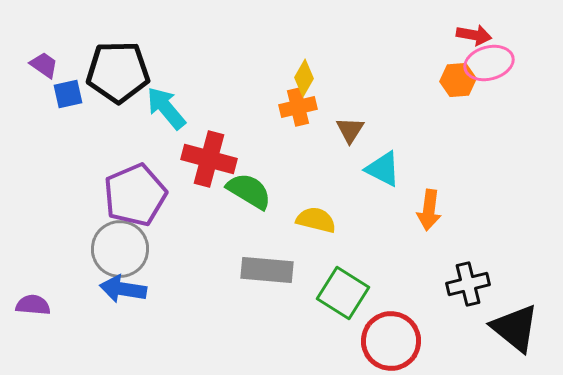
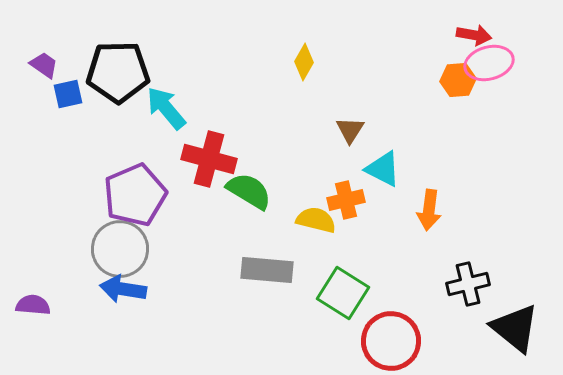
yellow diamond: moved 16 px up
orange cross: moved 48 px right, 93 px down
